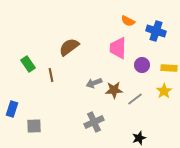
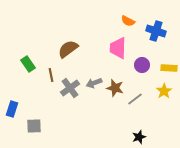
brown semicircle: moved 1 px left, 2 px down
brown star: moved 1 px right, 2 px up; rotated 18 degrees clockwise
gray cross: moved 24 px left, 34 px up; rotated 12 degrees counterclockwise
black star: moved 1 px up
